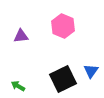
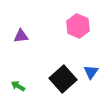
pink hexagon: moved 15 px right
blue triangle: moved 1 px down
black square: rotated 16 degrees counterclockwise
